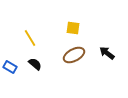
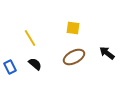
brown ellipse: moved 2 px down
blue rectangle: rotated 32 degrees clockwise
